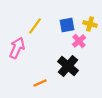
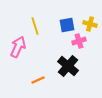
yellow line: rotated 54 degrees counterclockwise
pink cross: rotated 24 degrees clockwise
pink arrow: moved 1 px right, 1 px up
orange line: moved 2 px left, 3 px up
